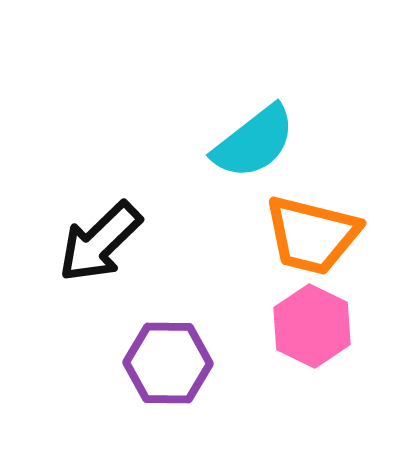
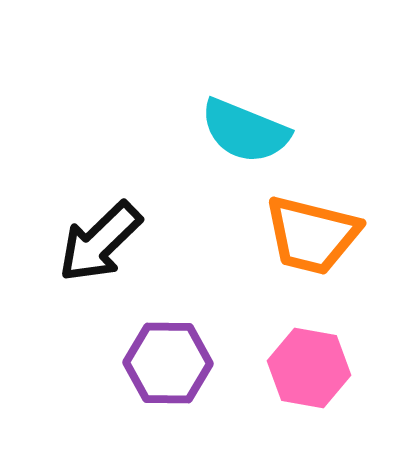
cyan semicircle: moved 9 px left, 11 px up; rotated 60 degrees clockwise
pink hexagon: moved 3 px left, 42 px down; rotated 16 degrees counterclockwise
